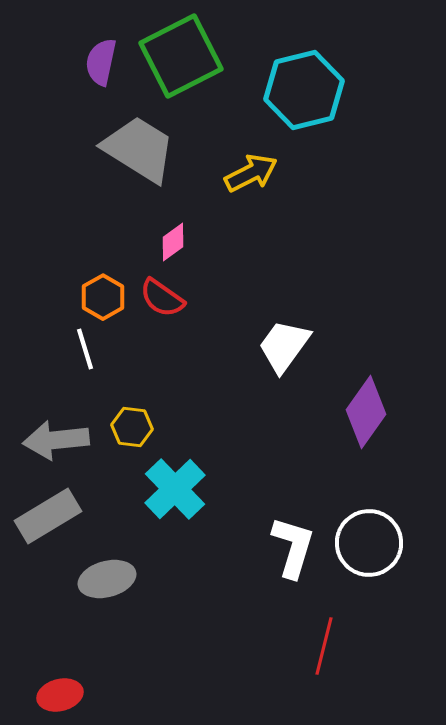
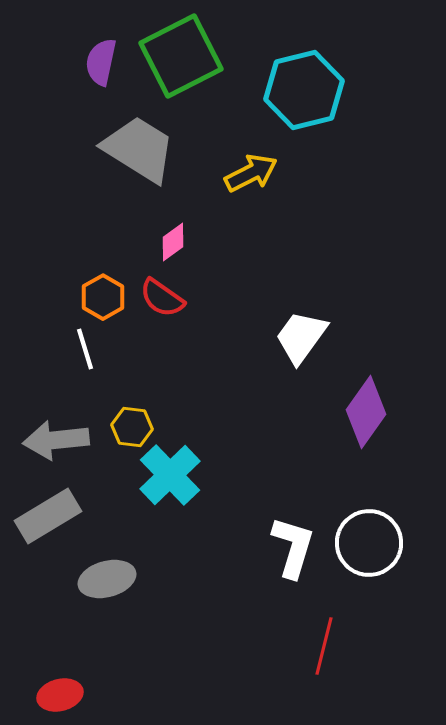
white trapezoid: moved 17 px right, 9 px up
cyan cross: moved 5 px left, 14 px up
